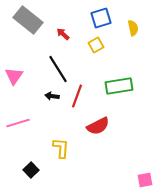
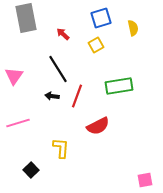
gray rectangle: moved 2 px left, 2 px up; rotated 40 degrees clockwise
